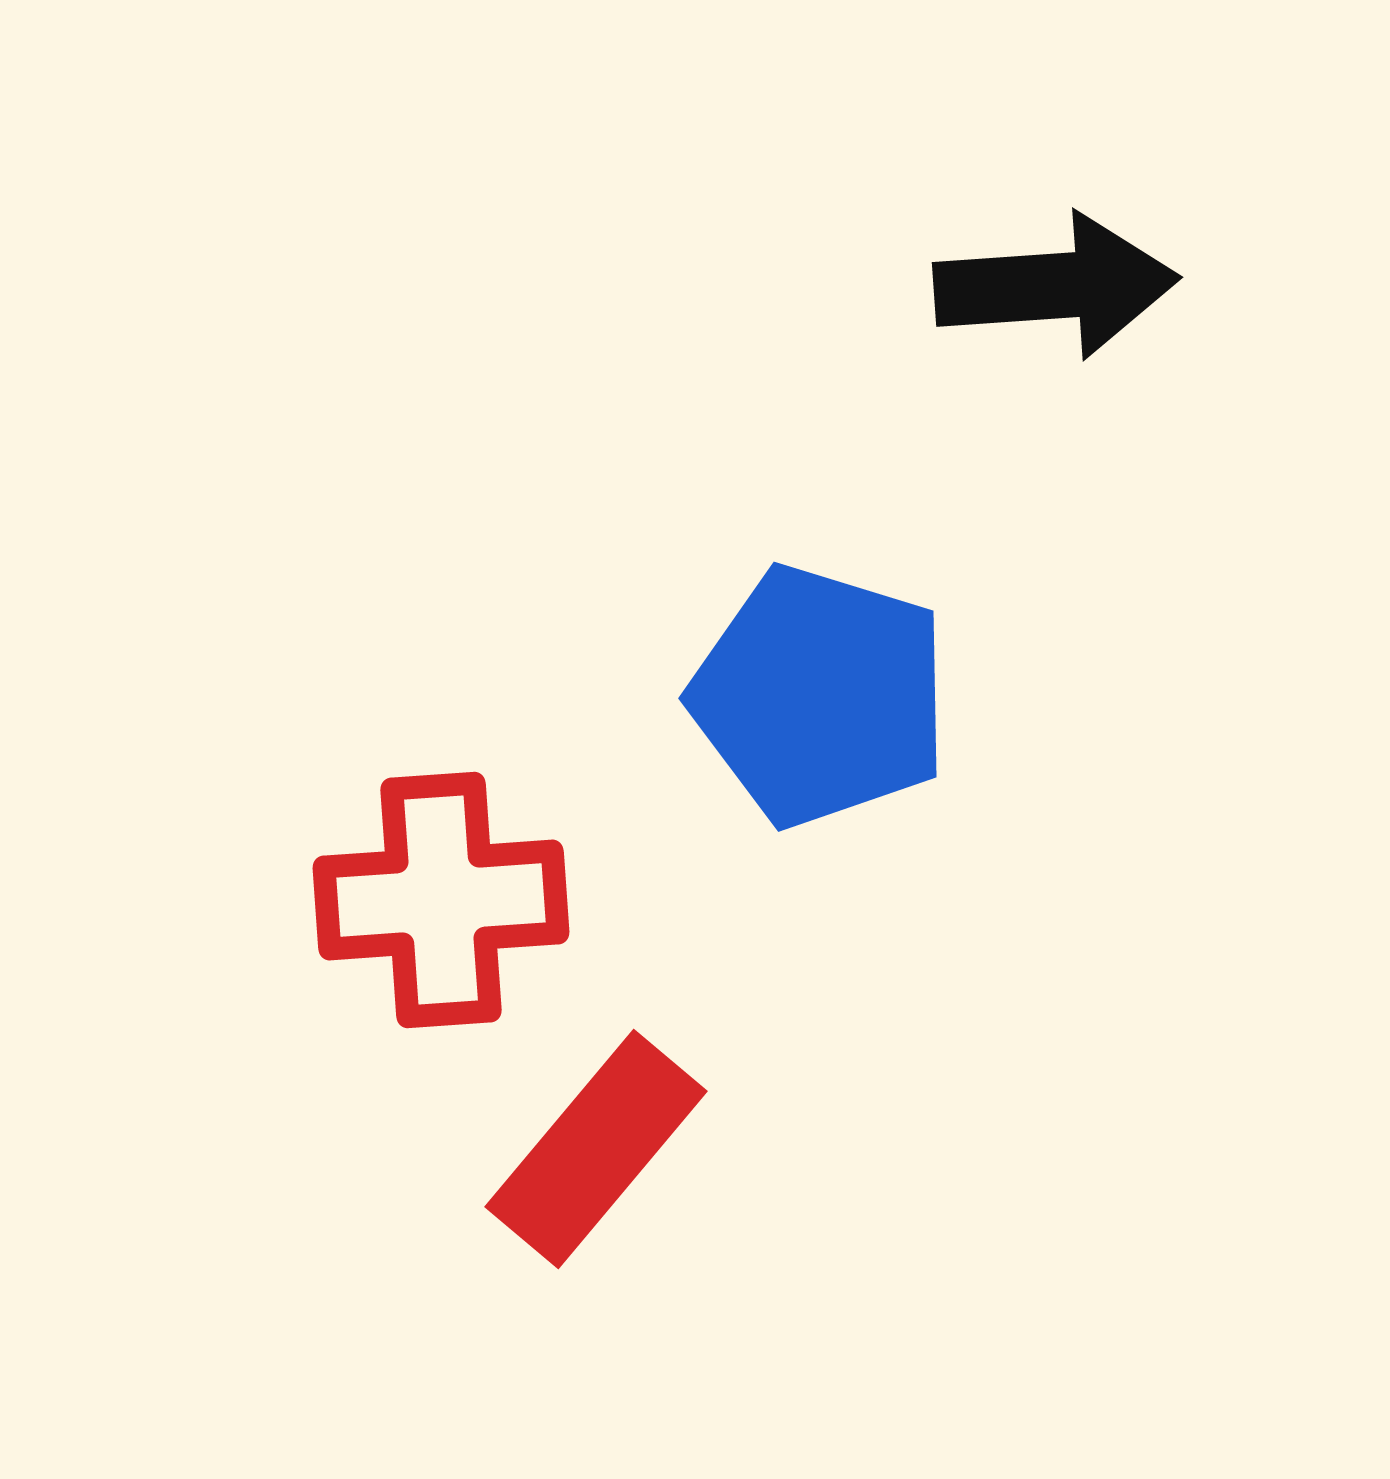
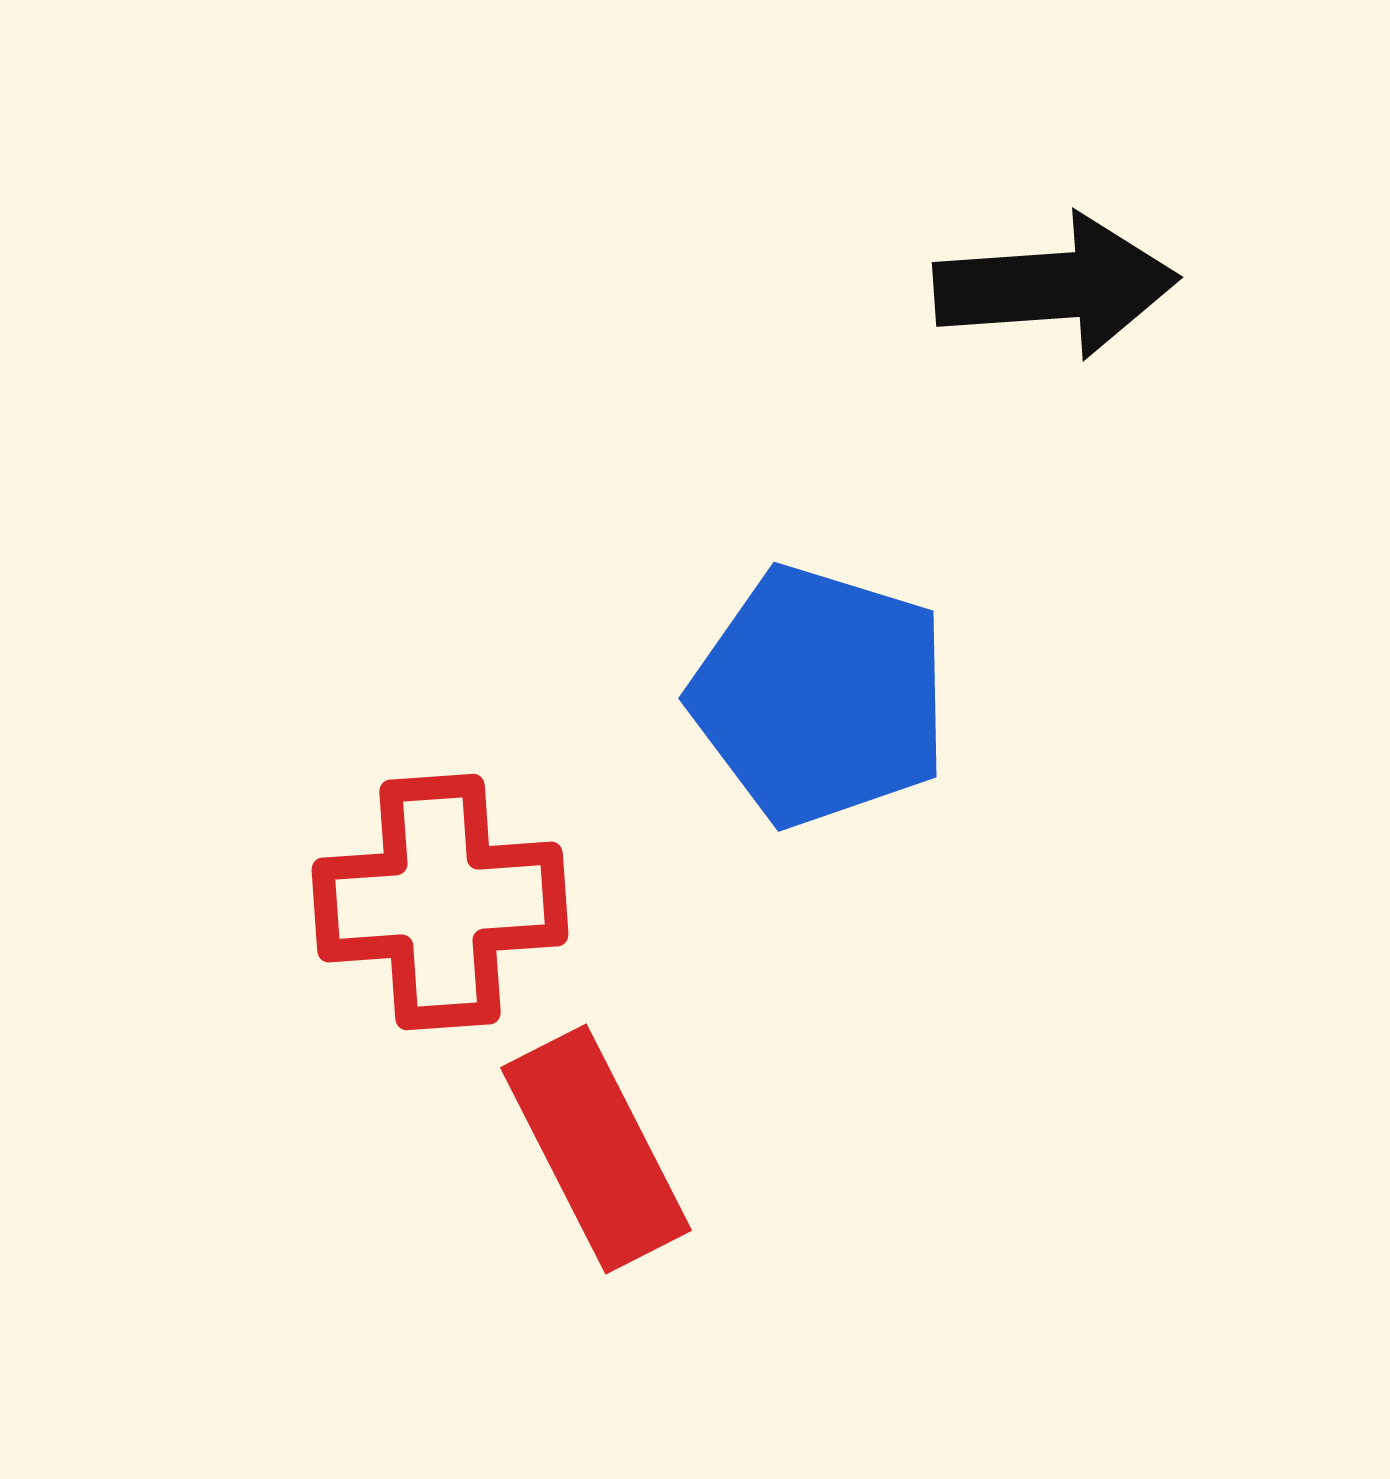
red cross: moved 1 px left, 2 px down
red rectangle: rotated 67 degrees counterclockwise
